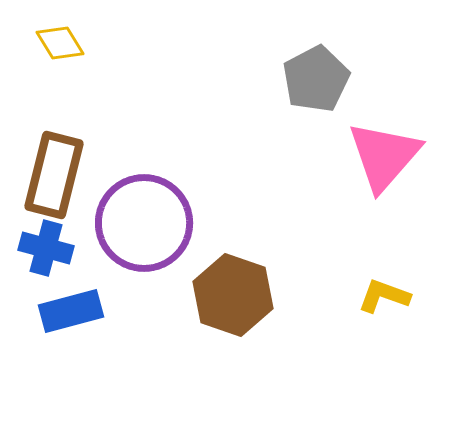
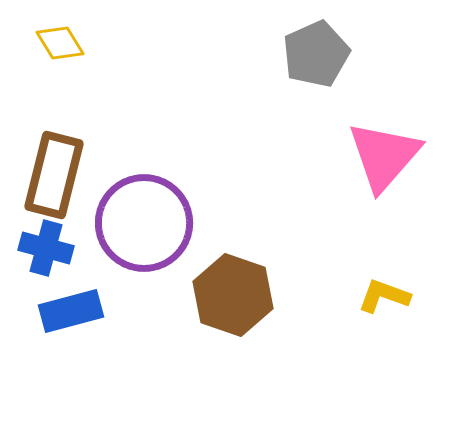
gray pentagon: moved 25 px up; rotated 4 degrees clockwise
